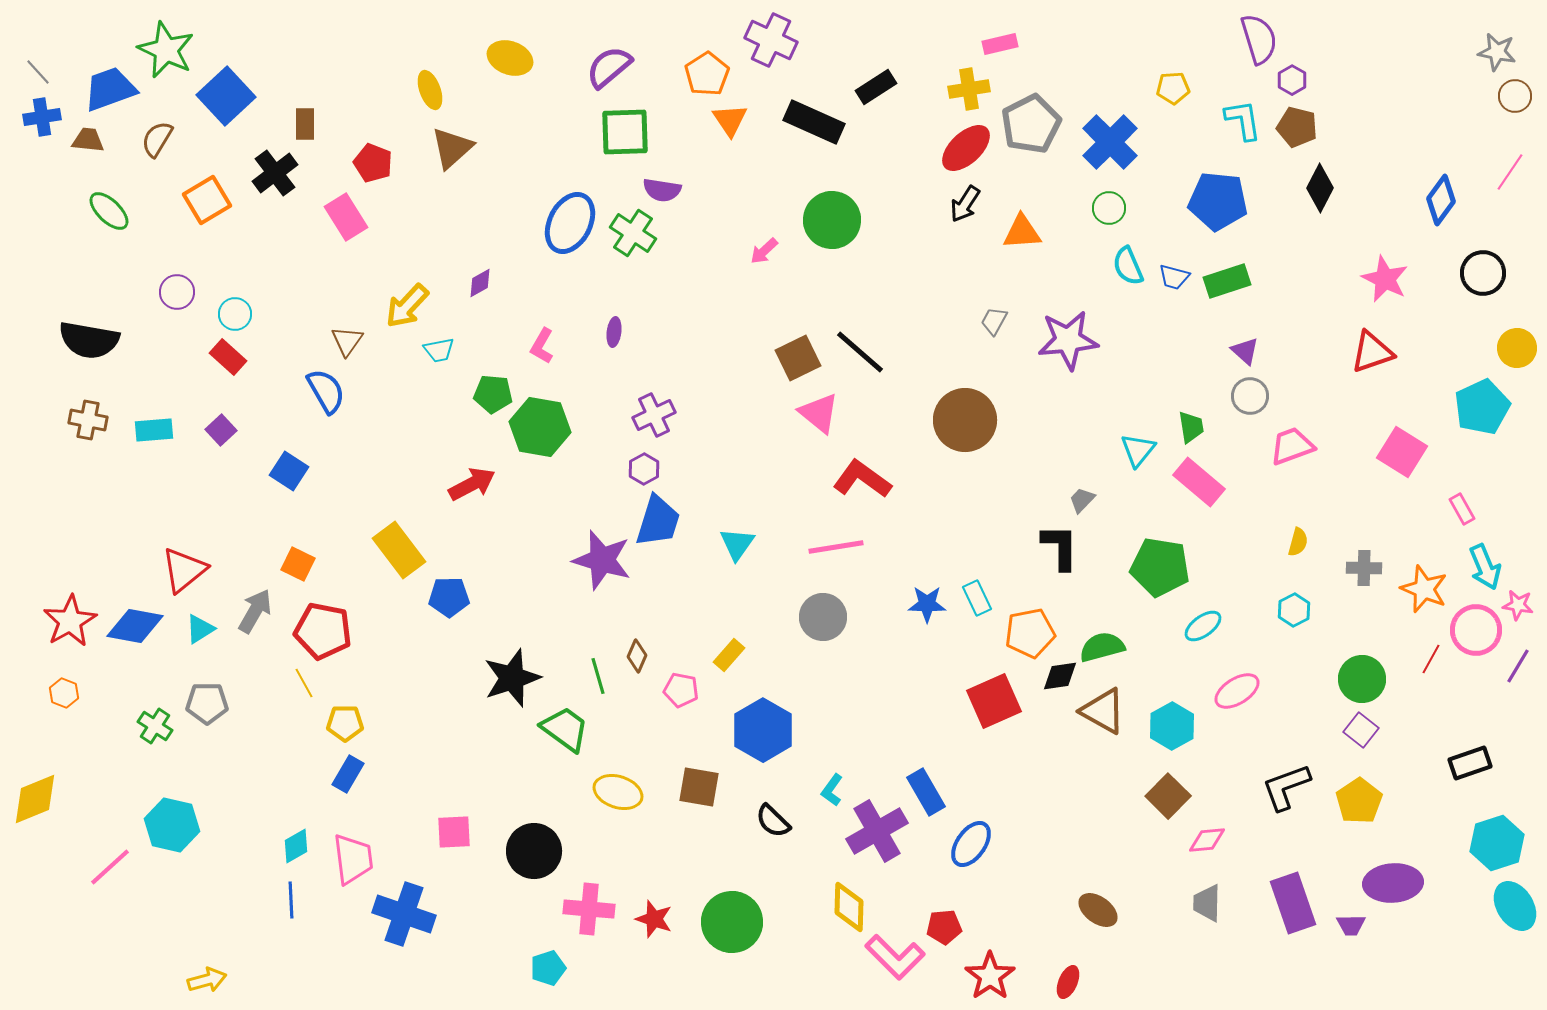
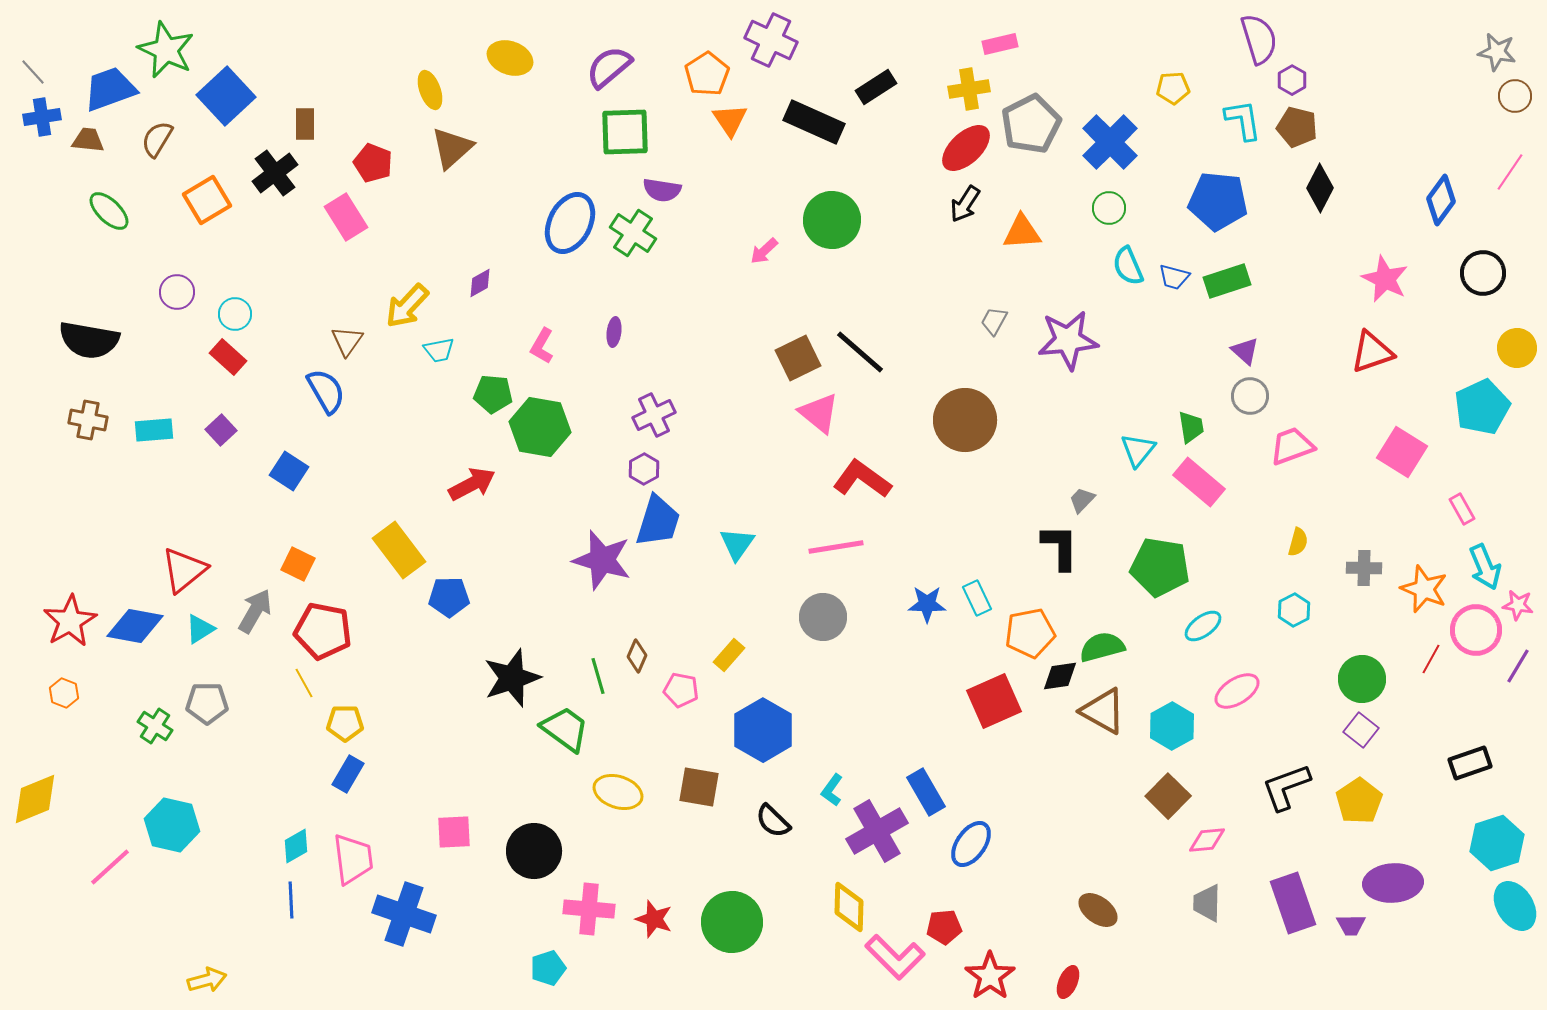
gray line at (38, 72): moved 5 px left
